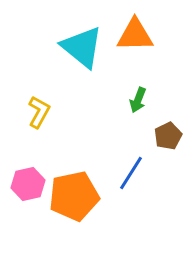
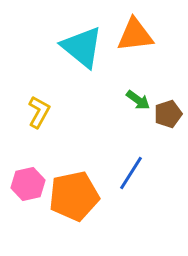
orange triangle: rotated 6 degrees counterclockwise
green arrow: rotated 75 degrees counterclockwise
brown pentagon: moved 22 px up; rotated 8 degrees clockwise
